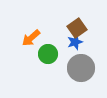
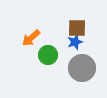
brown square: rotated 36 degrees clockwise
green circle: moved 1 px down
gray circle: moved 1 px right
